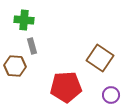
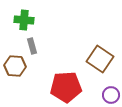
brown square: moved 1 px down
